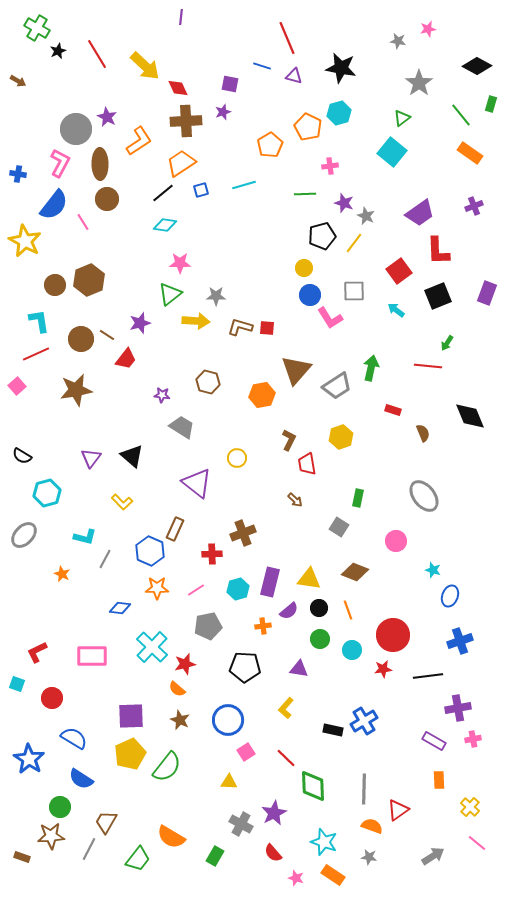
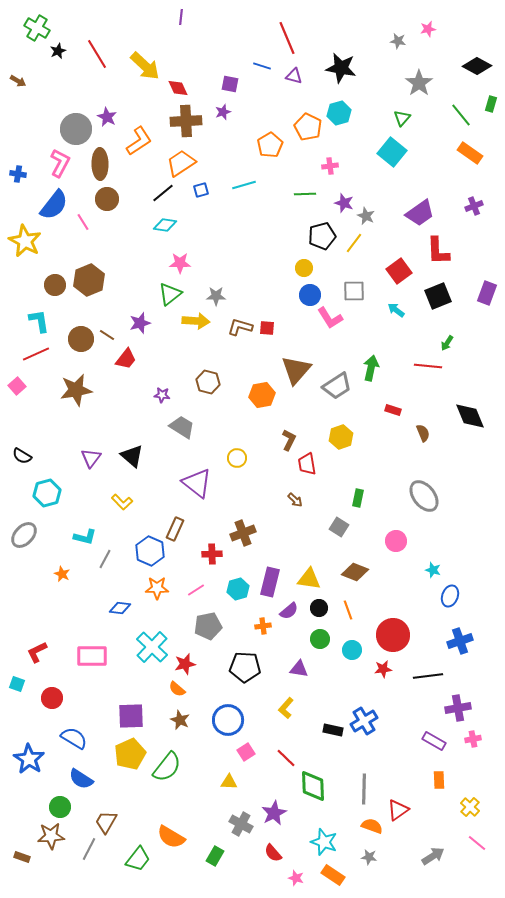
green triangle at (402, 118): rotated 12 degrees counterclockwise
